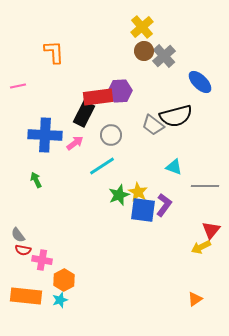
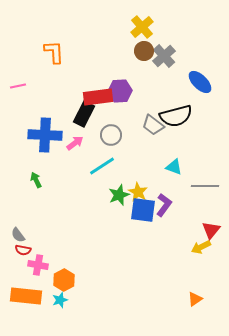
pink cross: moved 4 px left, 5 px down
